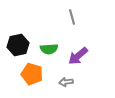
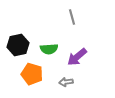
purple arrow: moved 1 px left, 1 px down
